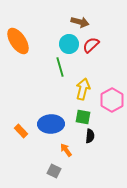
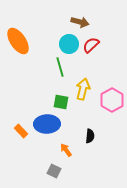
green square: moved 22 px left, 15 px up
blue ellipse: moved 4 px left
